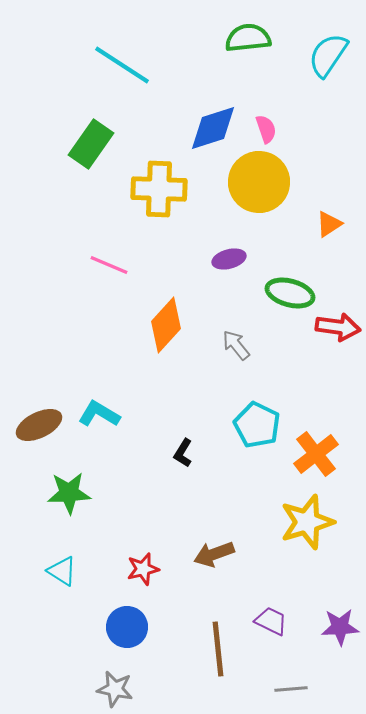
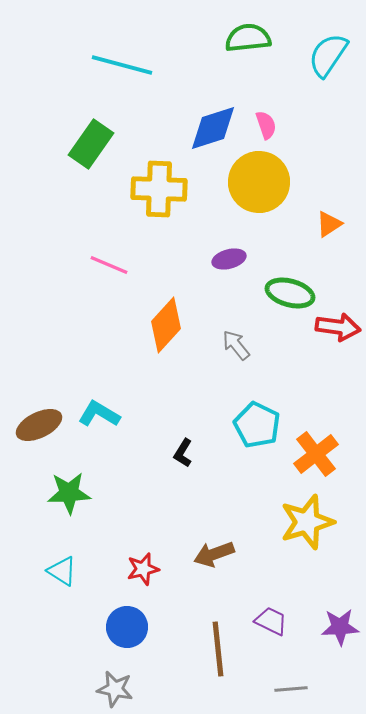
cyan line: rotated 18 degrees counterclockwise
pink semicircle: moved 4 px up
